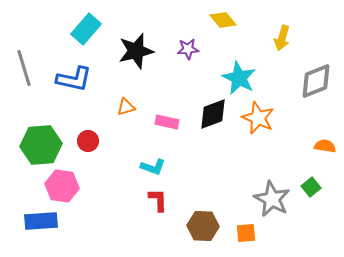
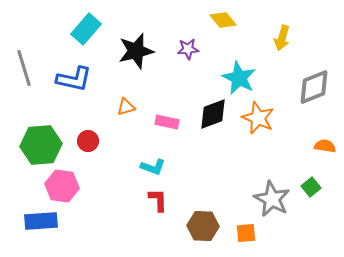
gray diamond: moved 2 px left, 6 px down
